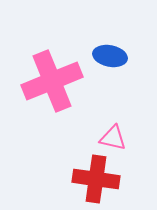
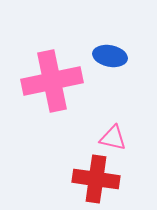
pink cross: rotated 10 degrees clockwise
